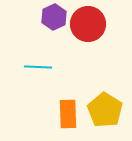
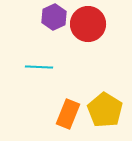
cyan line: moved 1 px right
orange rectangle: rotated 24 degrees clockwise
